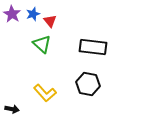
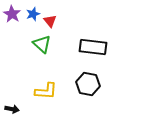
yellow L-shape: moved 1 px right, 2 px up; rotated 45 degrees counterclockwise
